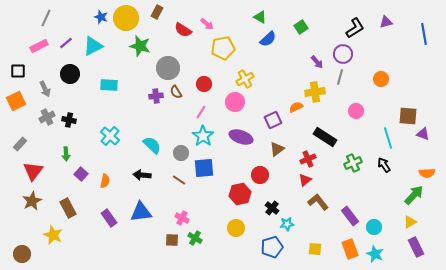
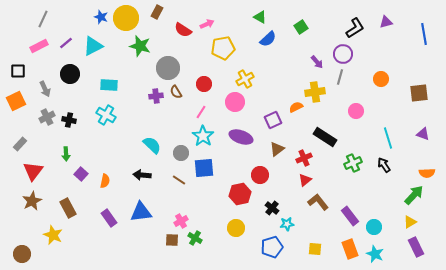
gray line at (46, 18): moved 3 px left, 1 px down
pink arrow at (207, 24): rotated 64 degrees counterclockwise
brown square at (408, 116): moved 11 px right, 23 px up; rotated 12 degrees counterclockwise
cyan cross at (110, 136): moved 4 px left, 21 px up; rotated 12 degrees counterclockwise
red cross at (308, 159): moved 4 px left, 1 px up
pink cross at (182, 218): moved 1 px left, 3 px down; rotated 32 degrees clockwise
